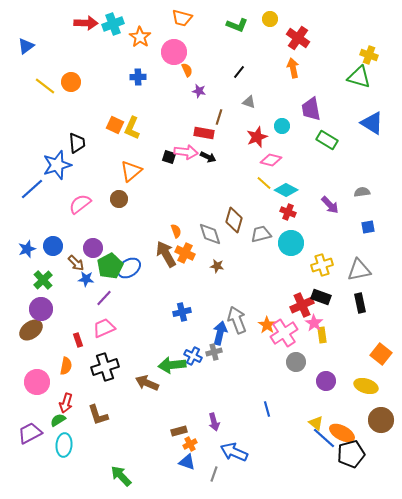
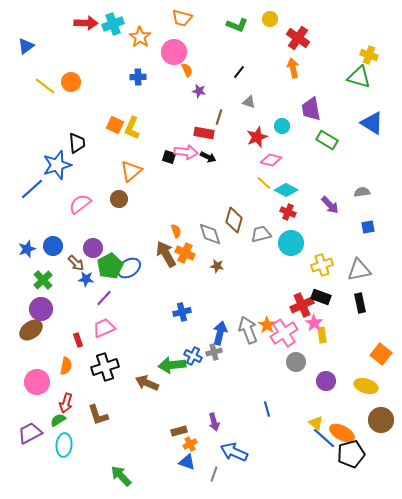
gray arrow at (237, 320): moved 11 px right, 10 px down
